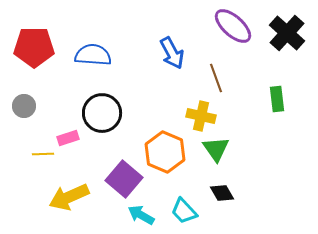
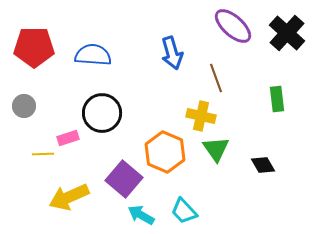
blue arrow: rotated 12 degrees clockwise
black diamond: moved 41 px right, 28 px up
